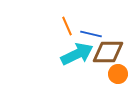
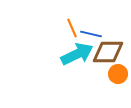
orange line: moved 5 px right, 2 px down
